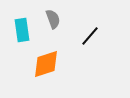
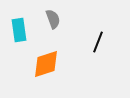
cyan rectangle: moved 3 px left
black line: moved 8 px right, 6 px down; rotated 20 degrees counterclockwise
